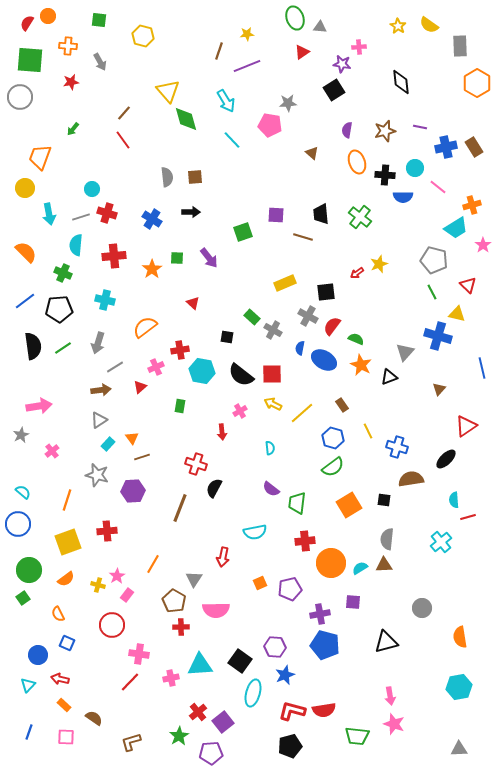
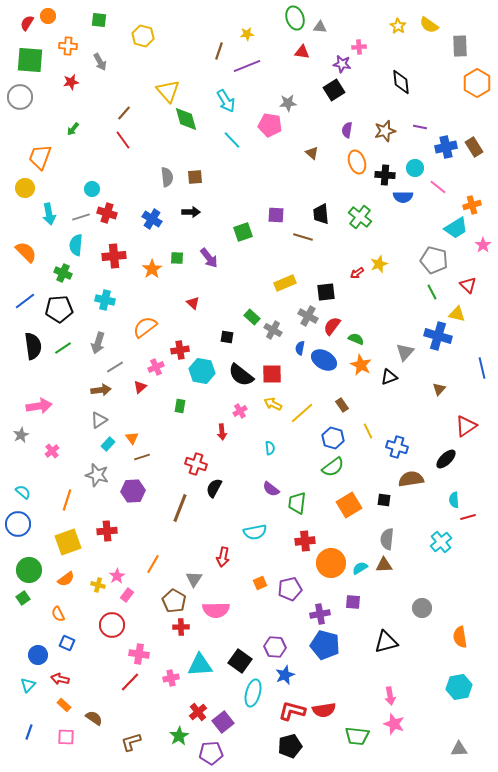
red triangle at (302, 52): rotated 42 degrees clockwise
